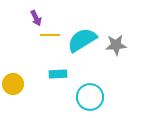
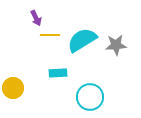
cyan rectangle: moved 1 px up
yellow circle: moved 4 px down
